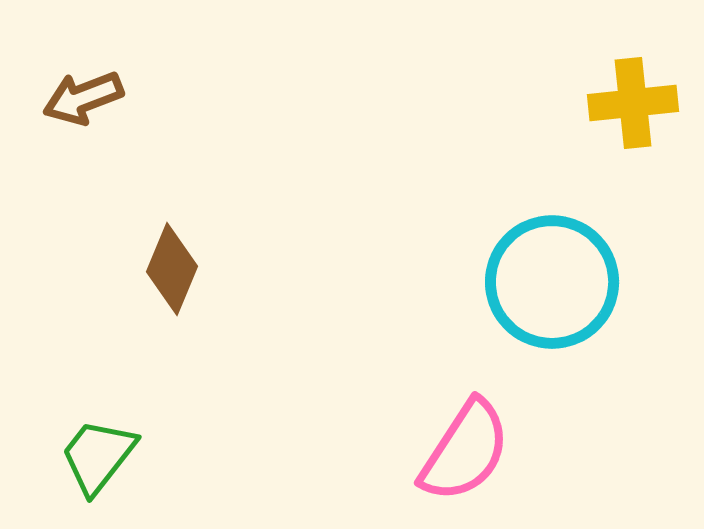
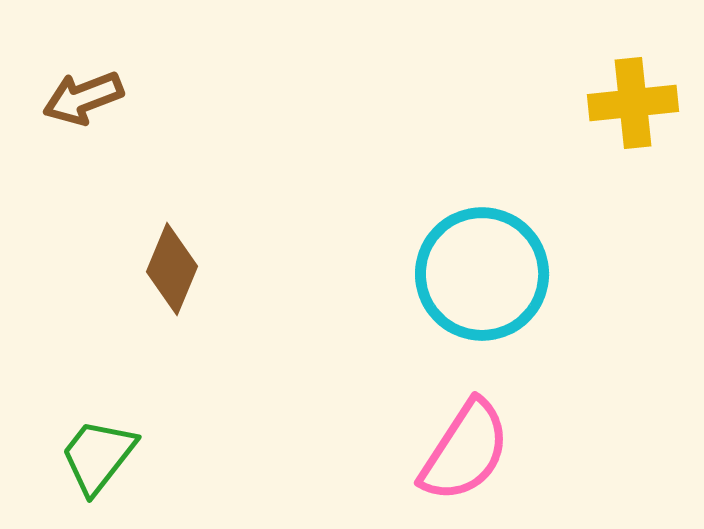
cyan circle: moved 70 px left, 8 px up
